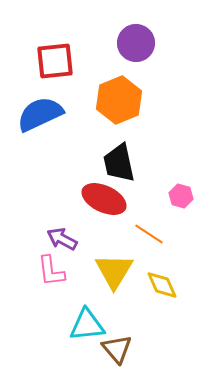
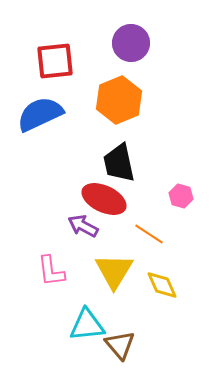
purple circle: moved 5 px left
purple arrow: moved 21 px right, 13 px up
brown triangle: moved 3 px right, 4 px up
